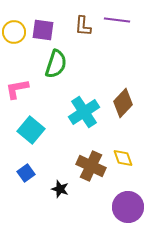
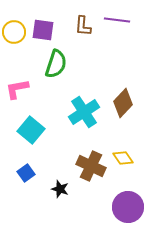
yellow diamond: rotated 15 degrees counterclockwise
